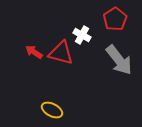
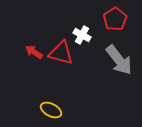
yellow ellipse: moved 1 px left
